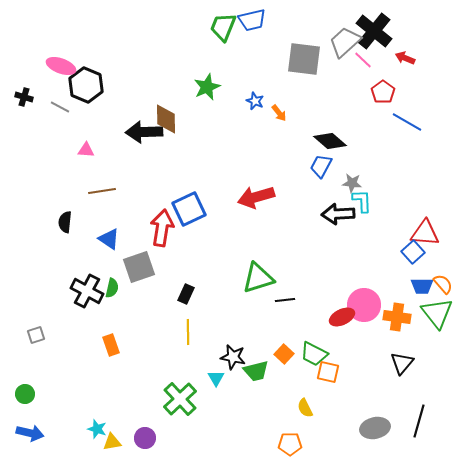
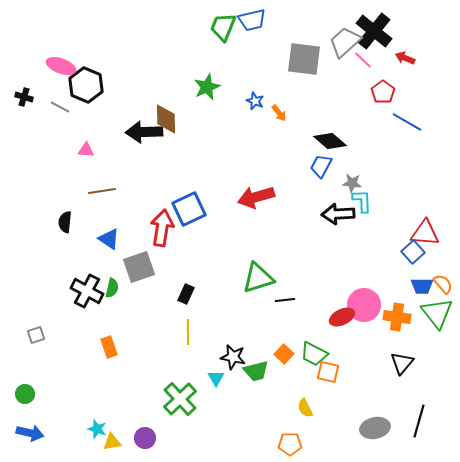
orange rectangle at (111, 345): moved 2 px left, 2 px down
